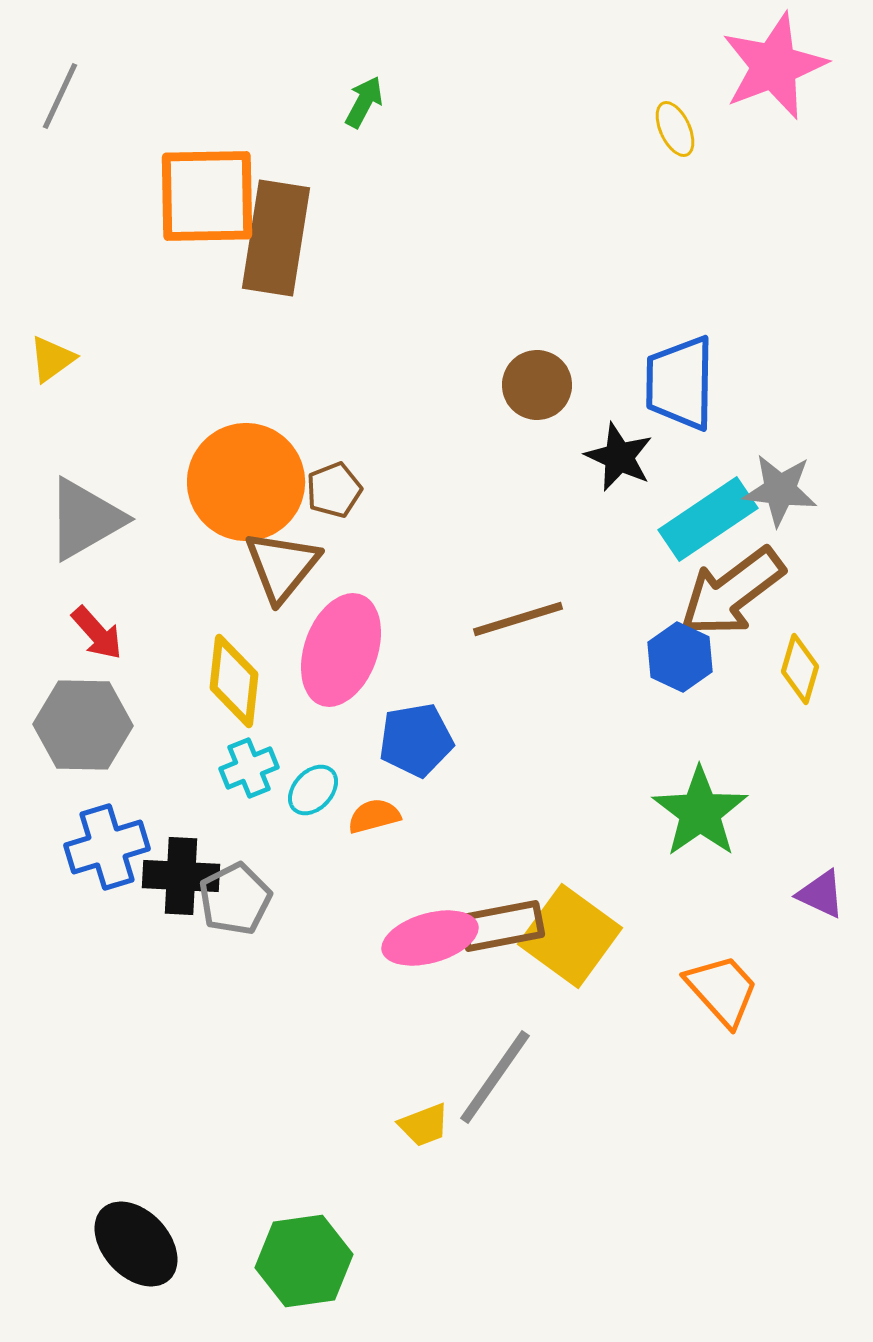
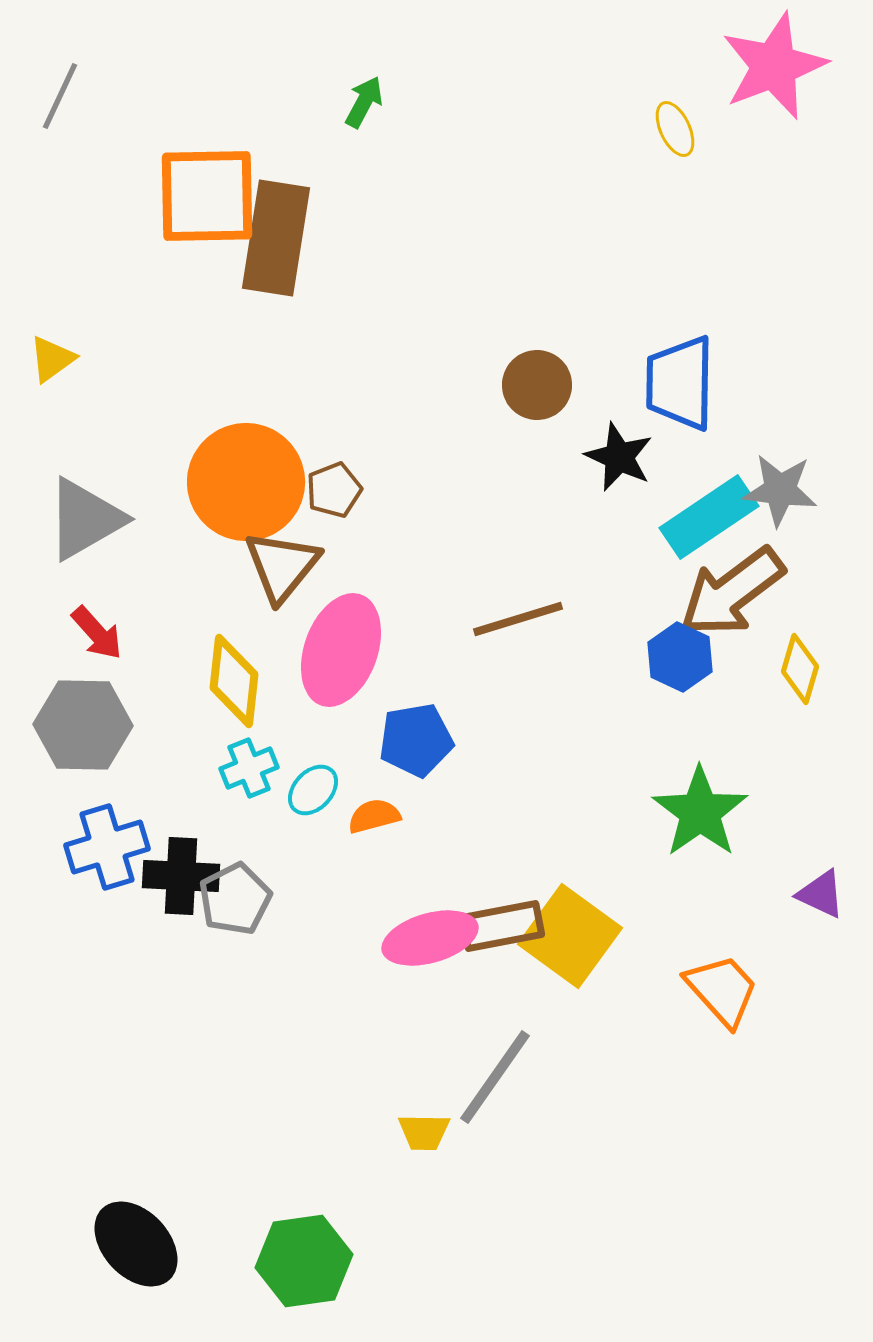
cyan rectangle at (708, 519): moved 1 px right, 2 px up
yellow trapezoid at (424, 1125): moved 7 px down; rotated 22 degrees clockwise
